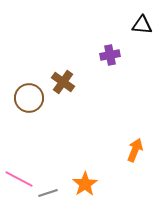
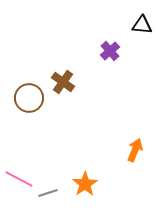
purple cross: moved 4 px up; rotated 30 degrees counterclockwise
